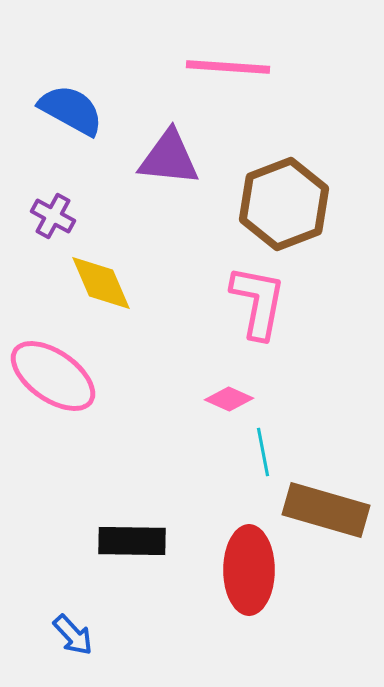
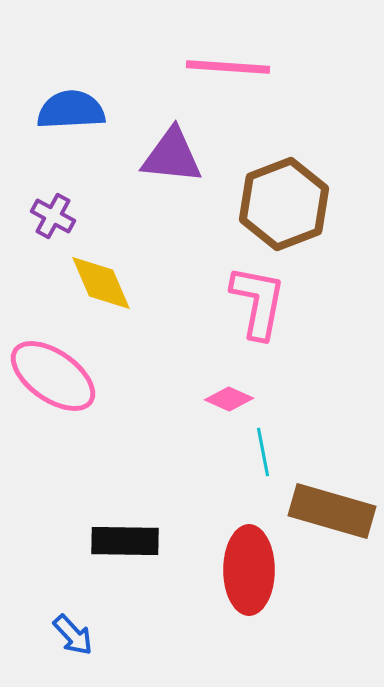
blue semicircle: rotated 32 degrees counterclockwise
purple triangle: moved 3 px right, 2 px up
brown rectangle: moved 6 px right, 1 px down
black rectangle: moved 7 px left
